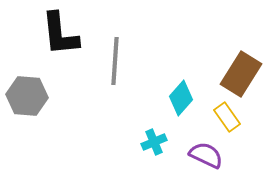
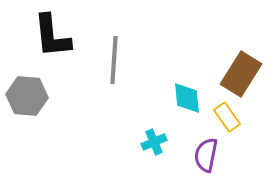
black L-shape: moved 8 px left, 2 px down
gray line: moved 1 px left, 1 px up
cyan diamond: moved 6 px right; rotated 48 degrees counterclockwise
purple semicircle: rotated 104 degrees counterclockwise
